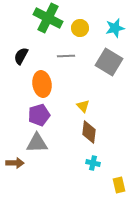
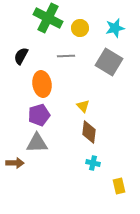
yellow rectangle: moved 1 px down
